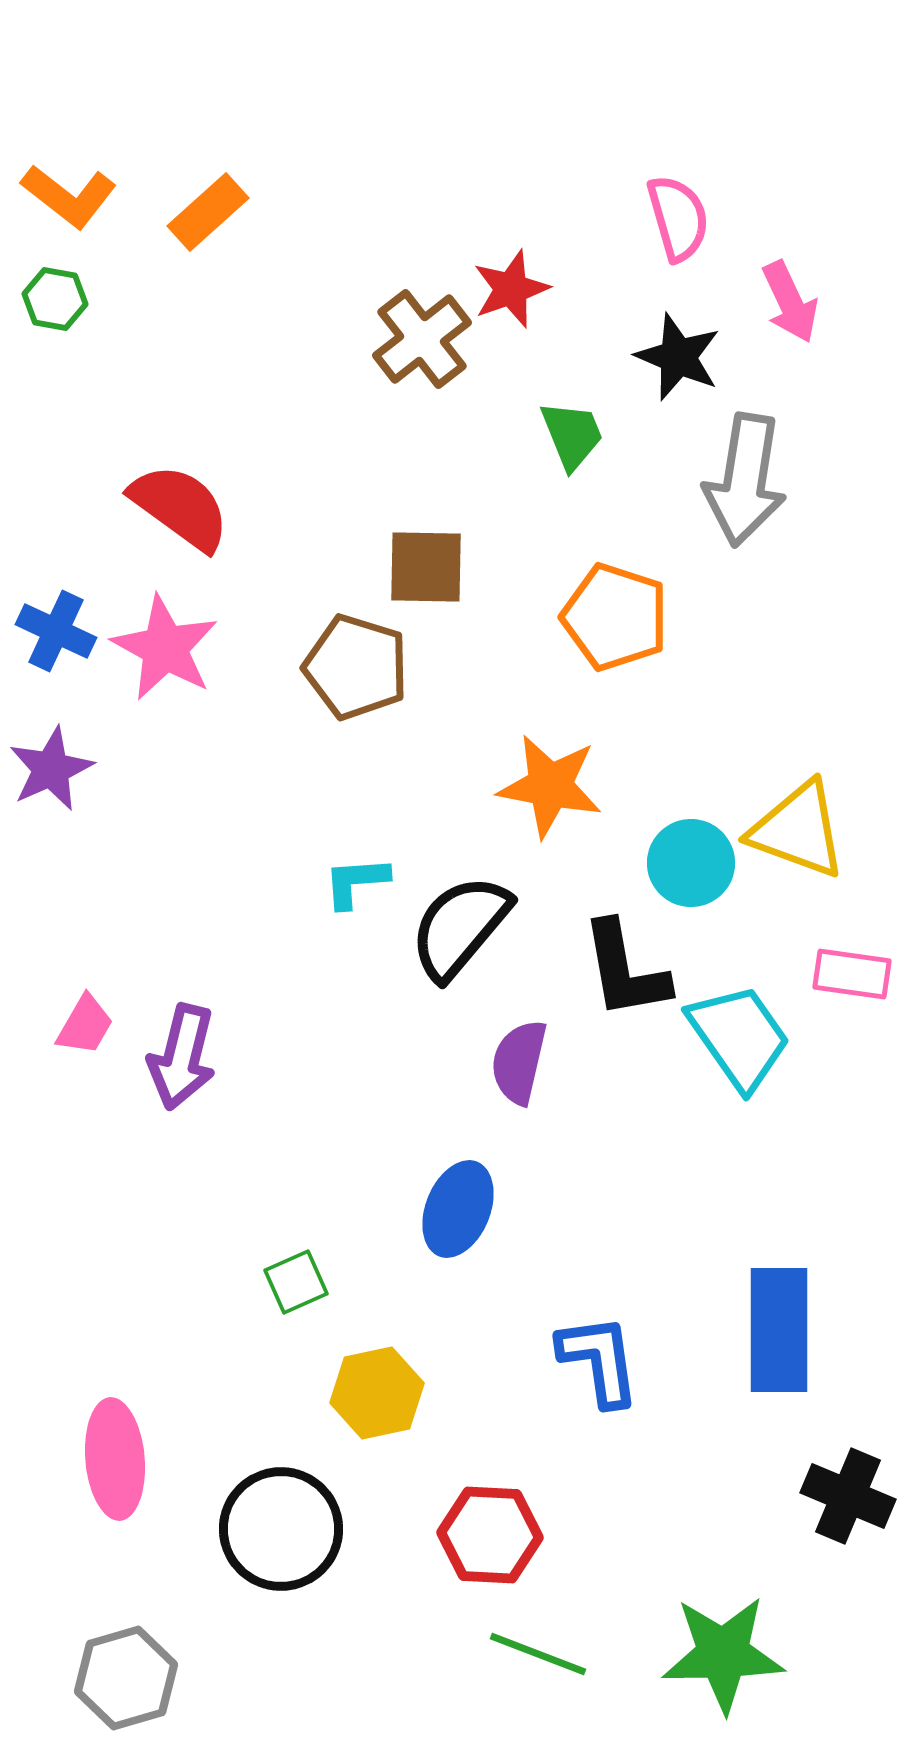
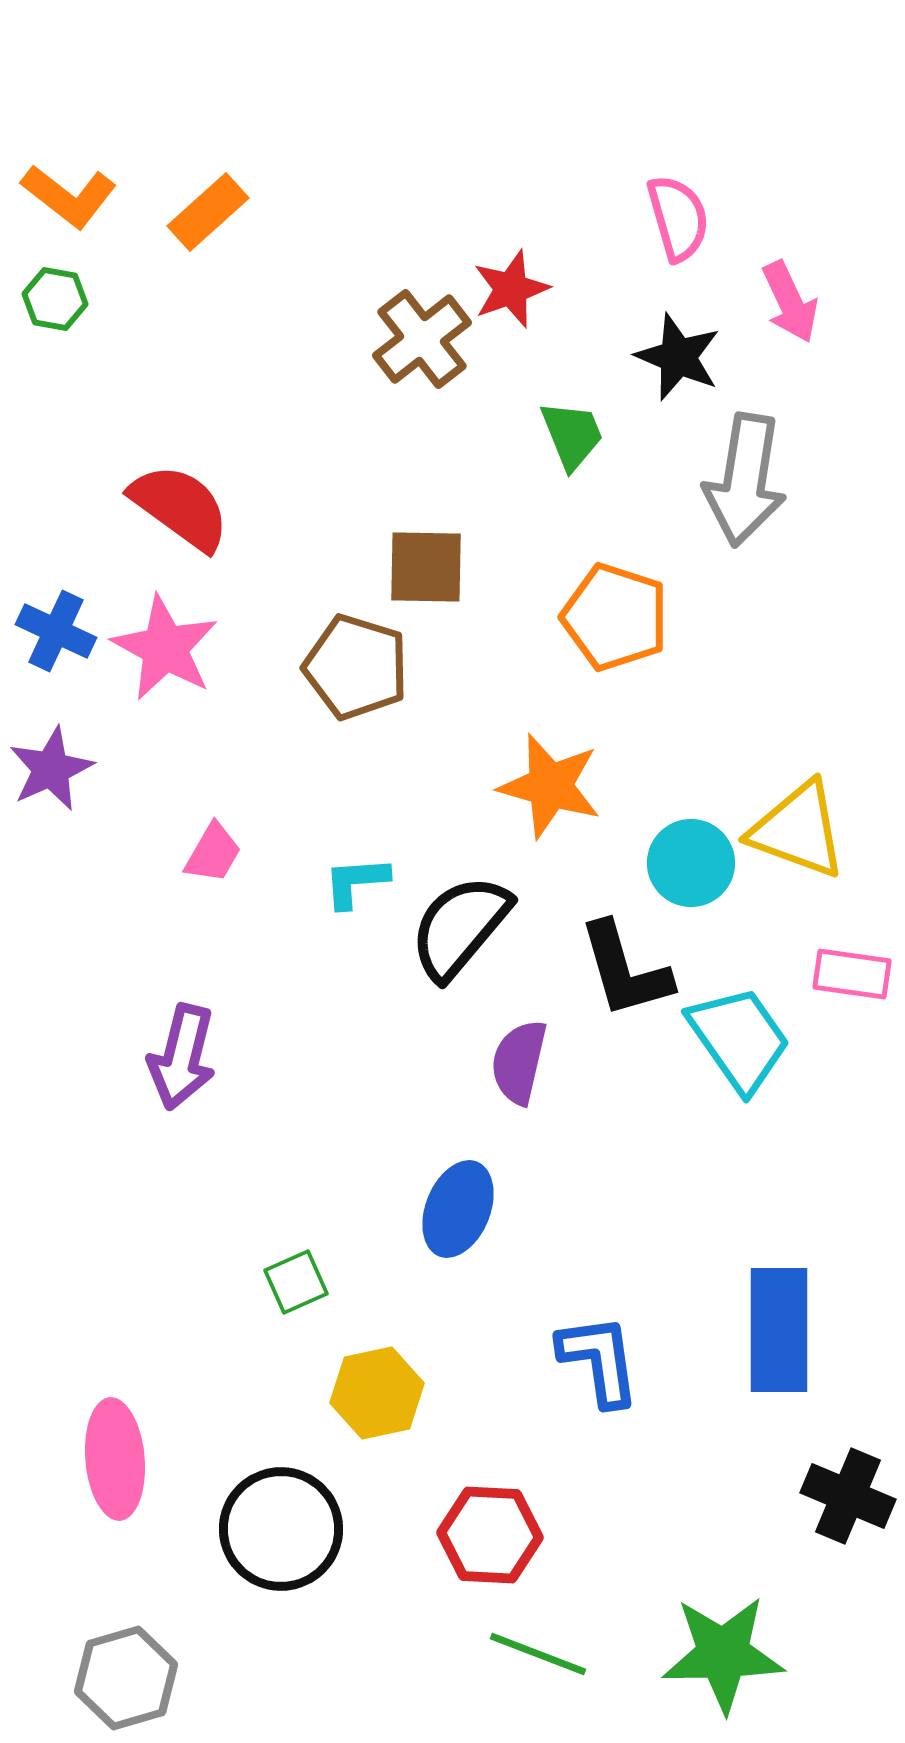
orange star: rotated 5 degrees clockwise
black L-shape: rotated 6 degrees counterclockwise
pink trapezoid: moved 128 px right, 172 px up
cyan trapezoid: moved 2 px down
